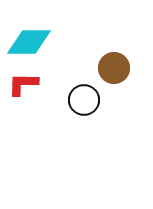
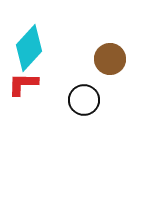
cyan diamond: moved 6 px down; rotated 48 degrees counterclockwise
brown circle: moved 4 px left, 9 px up
